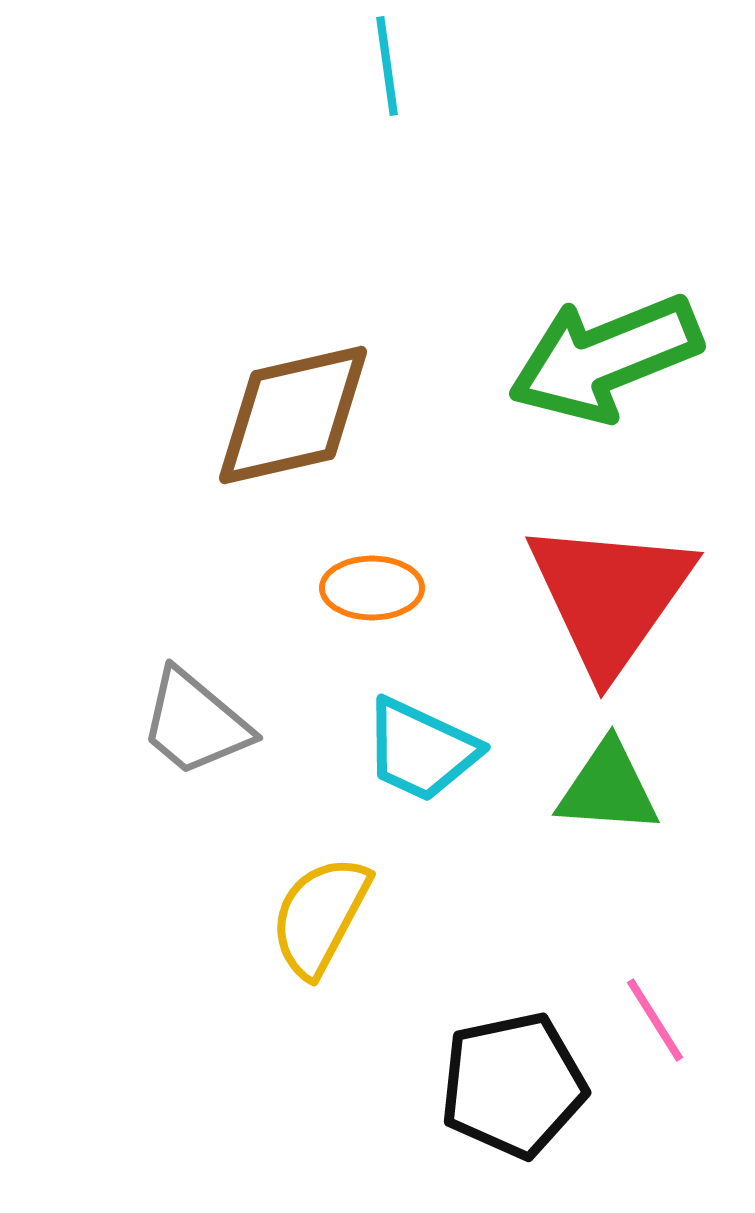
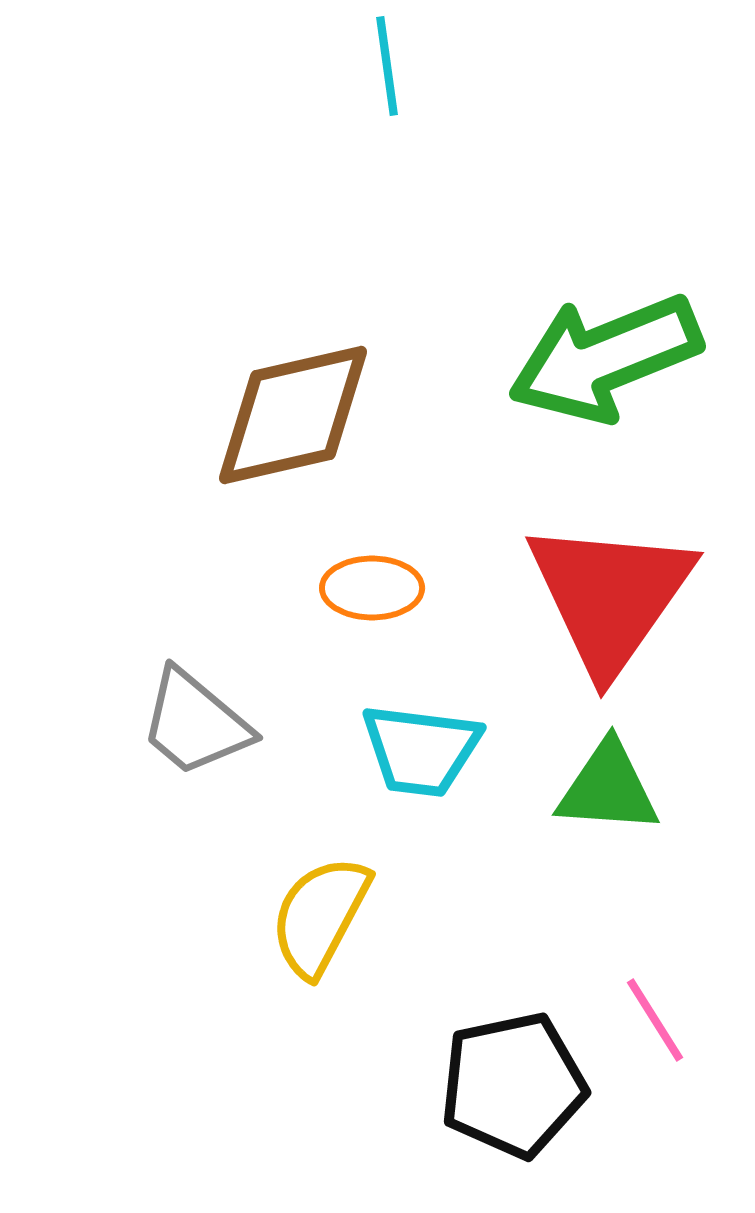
cyan trapezoid: rotated 18 degrees counterclockwise
